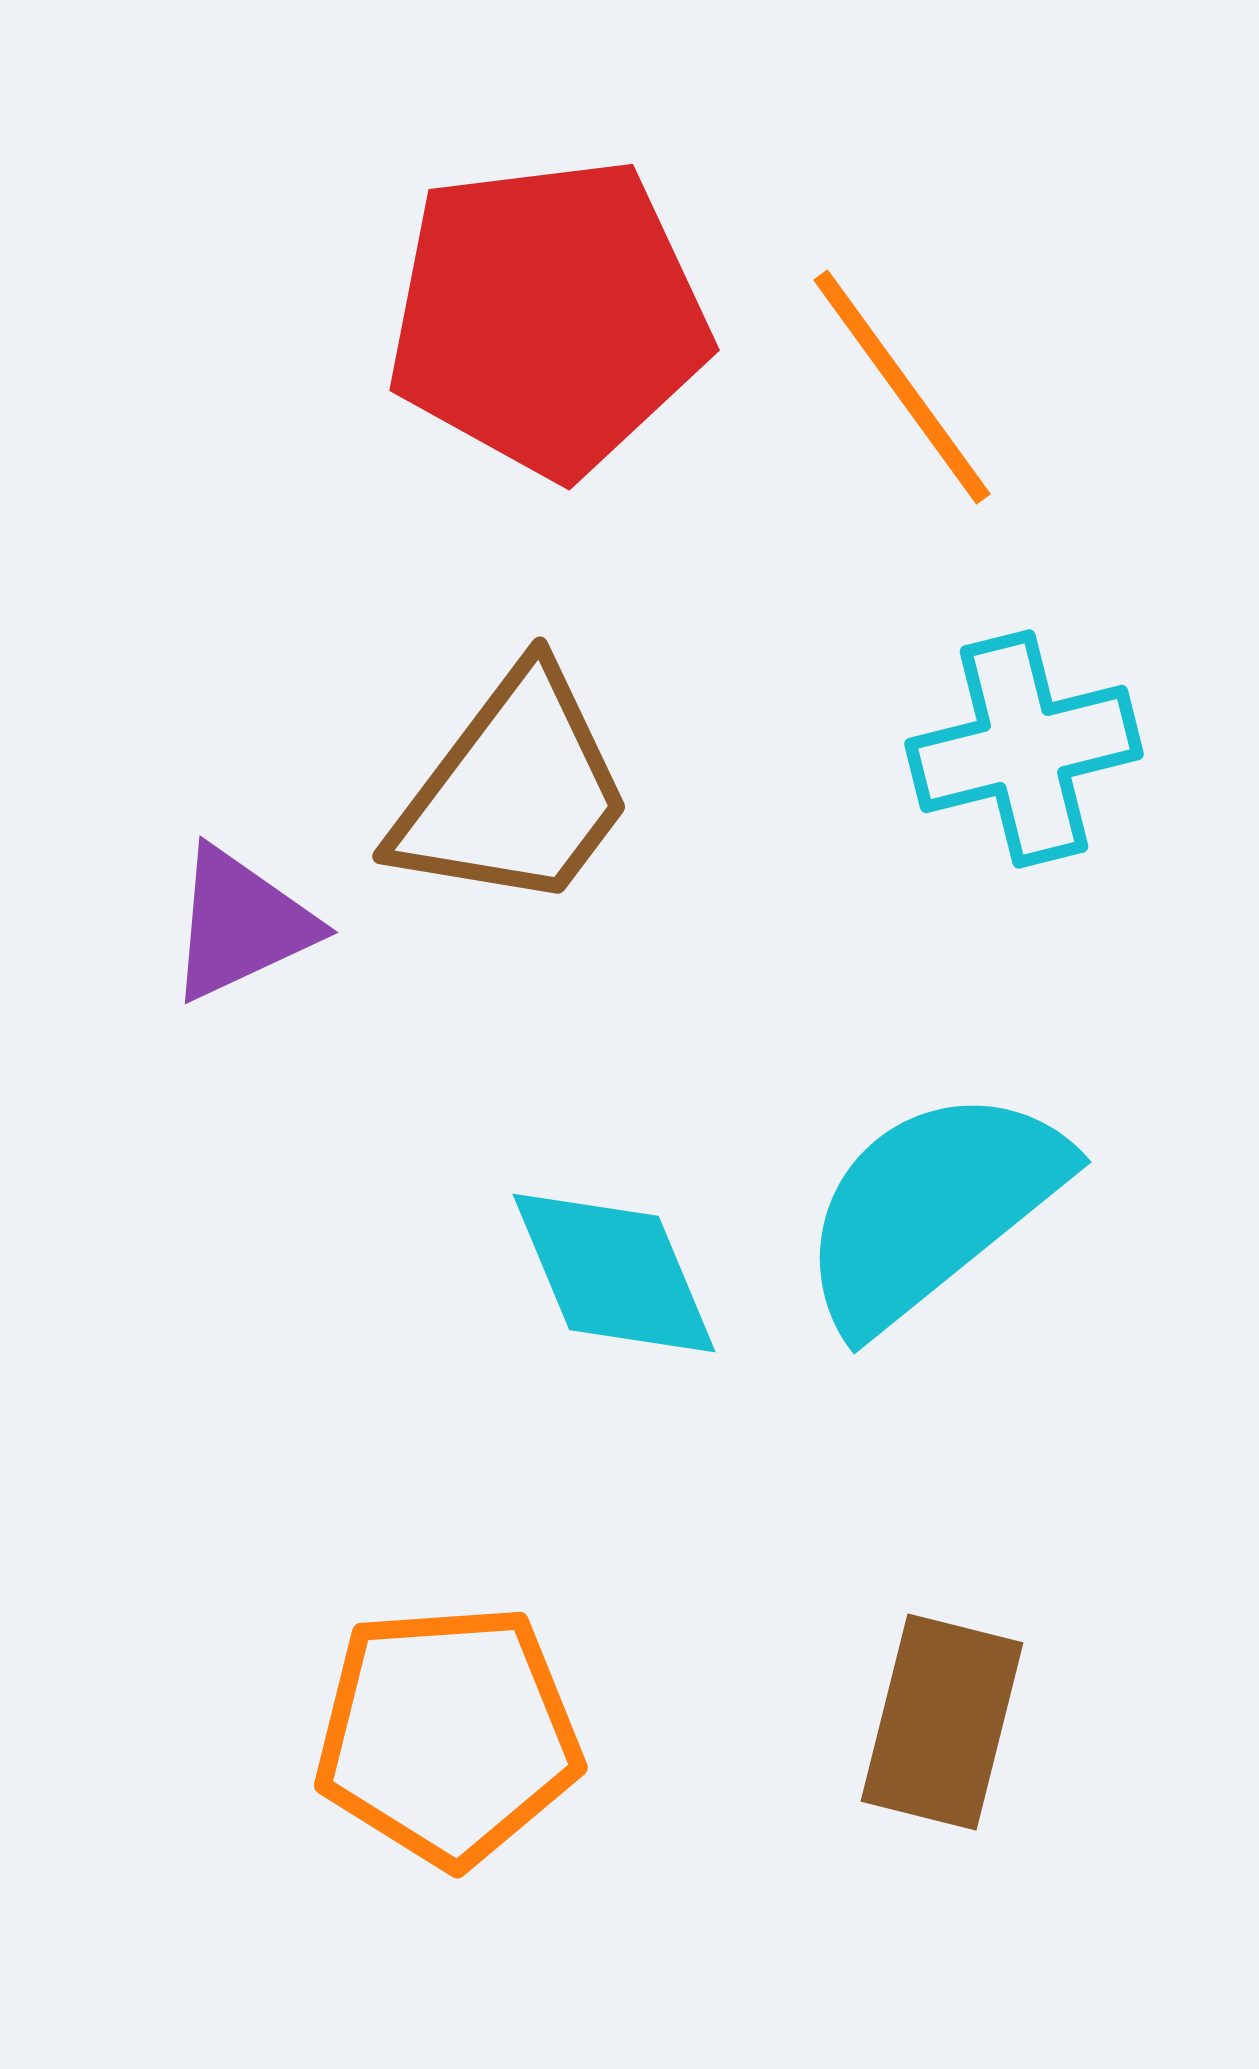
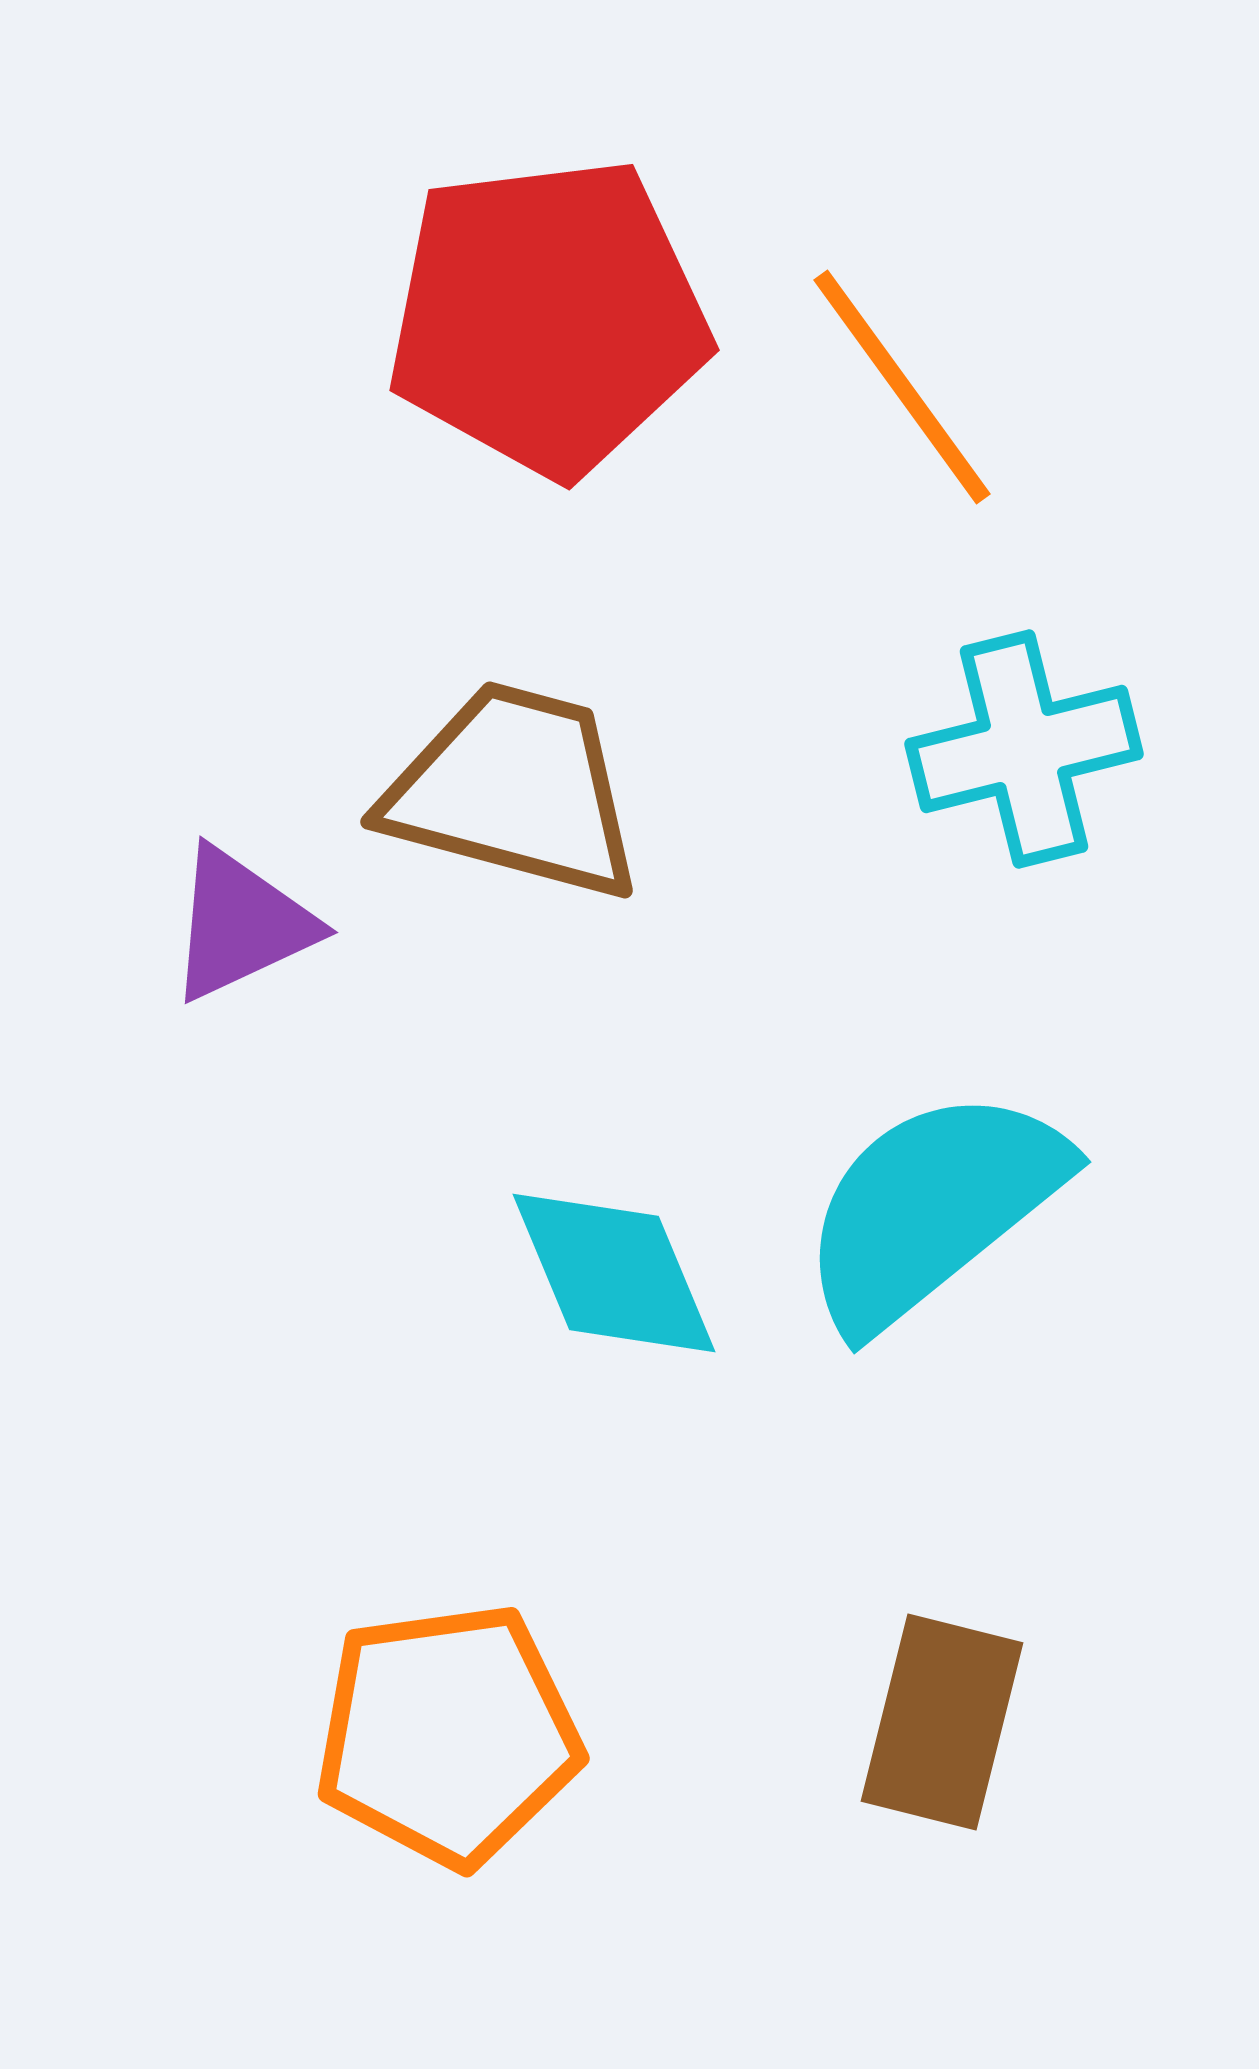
brown trapezoid: rotated 112 degrees counterclockwise
orange pentagon: rotated 4 degrees counterclockwise
